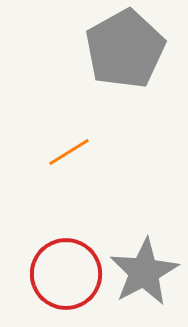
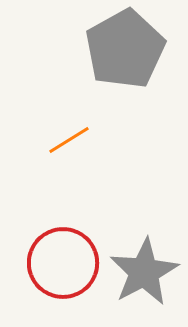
orange line: moved 12 px up
red circle: moved 3 px left, 11 px up
